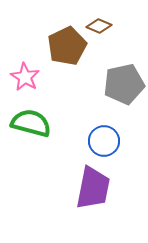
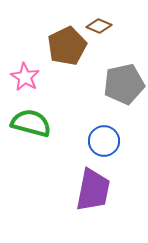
purple trapezoid: moved 2 px down
